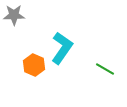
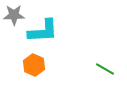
cyan L-shape: moved 19 px left, 17 px up; rotated 52 degrees clockwise
